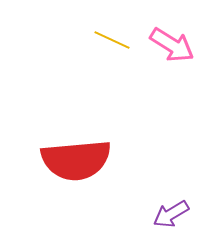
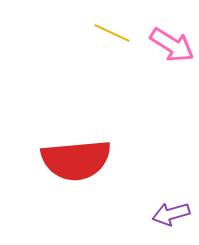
yellow line: moved 7 px up
purple arrow: rotated 15 degrees clockwise
